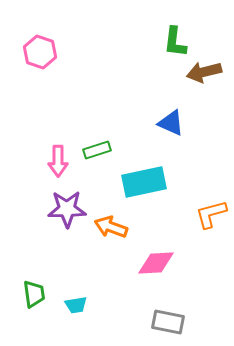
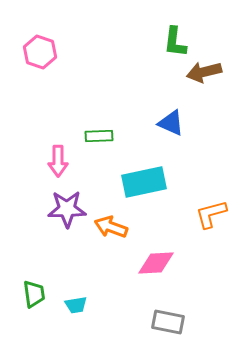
green rectangle: moved 2 px right, 14 px up; rotated 16 degrees clockwise
